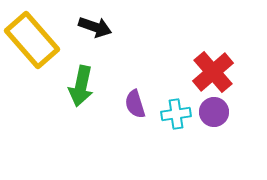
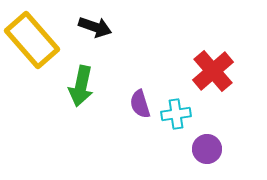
red cross: moved 1 px up
purple semicircle: moved 5 px right
purple circle: moved 7 px left, 37 px down
